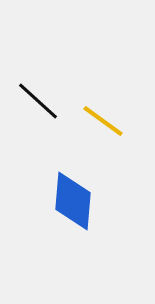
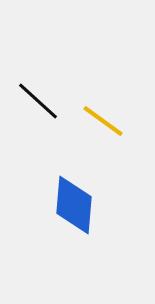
blue diamond: moved 1 px right, 4 px down
